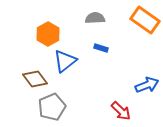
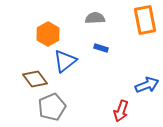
orange rectangle: rotated 44 degrees clockwise
red arrow: rotated 65 degrees clockwise
